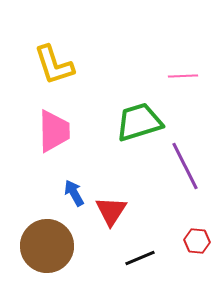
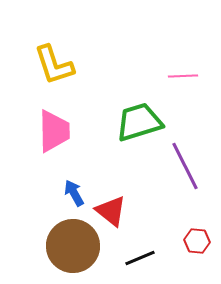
red triangle: rotated 24 degrees counterclockwise
brown circle: moved 26 px right
